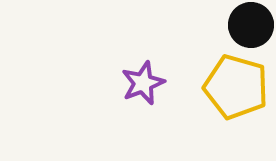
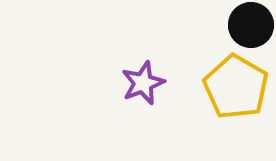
yellow pentagon: rotated 14 degrees clockwise
